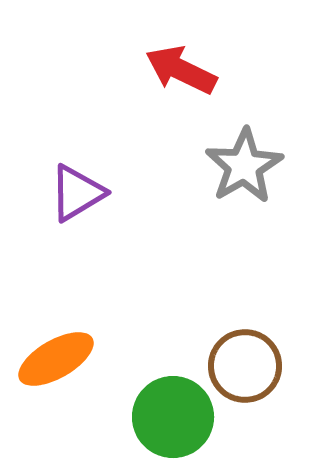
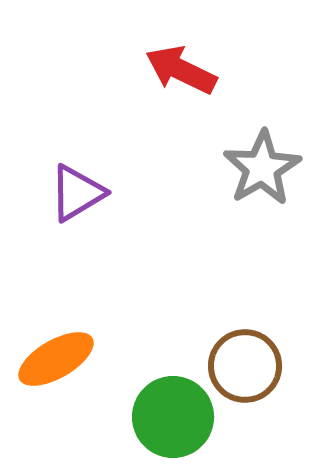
gray star: moved 18 px right, 2 px down
